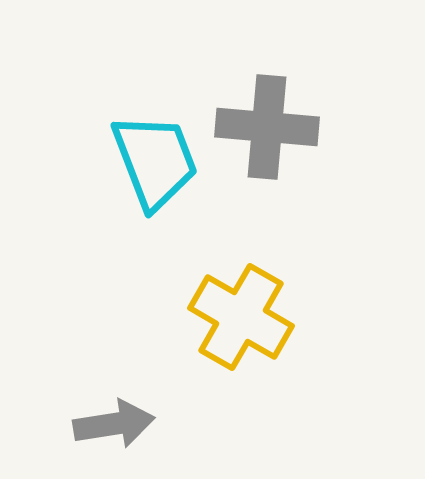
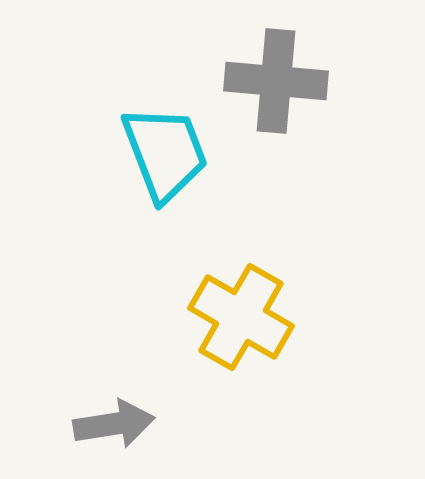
gray cross: moved 9 px right, 46 px up
cyan trapezoid: moved 10 px right, 8 px up
